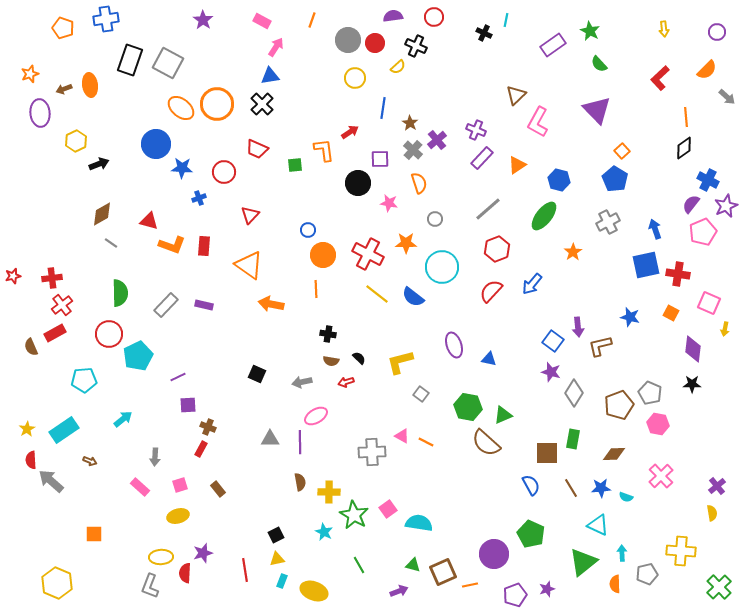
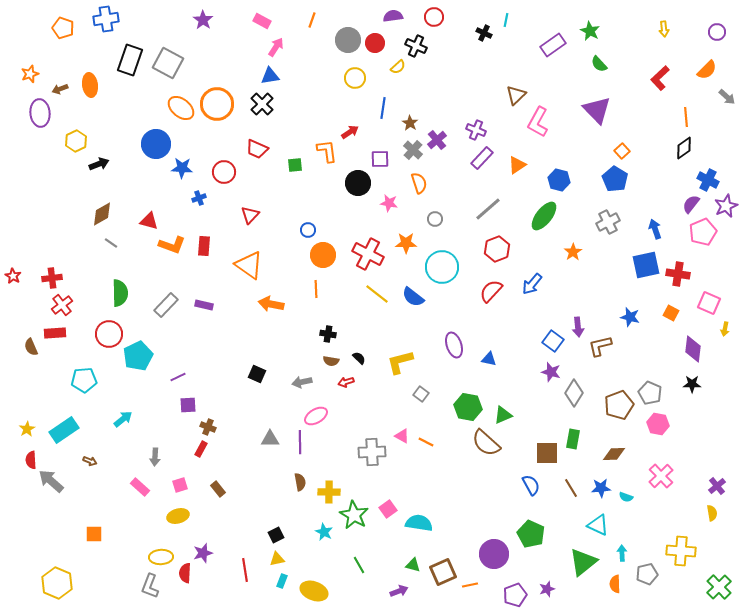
brown arrow at (64, 89): moved 4 px left
orange L-shape at (324, 150): moved 3 px right, 1 px down
red star at (13, 276): rotated 28 degrees counterclockwise
red rectangle at (55, 333): rotated 25 degrees clockwise
